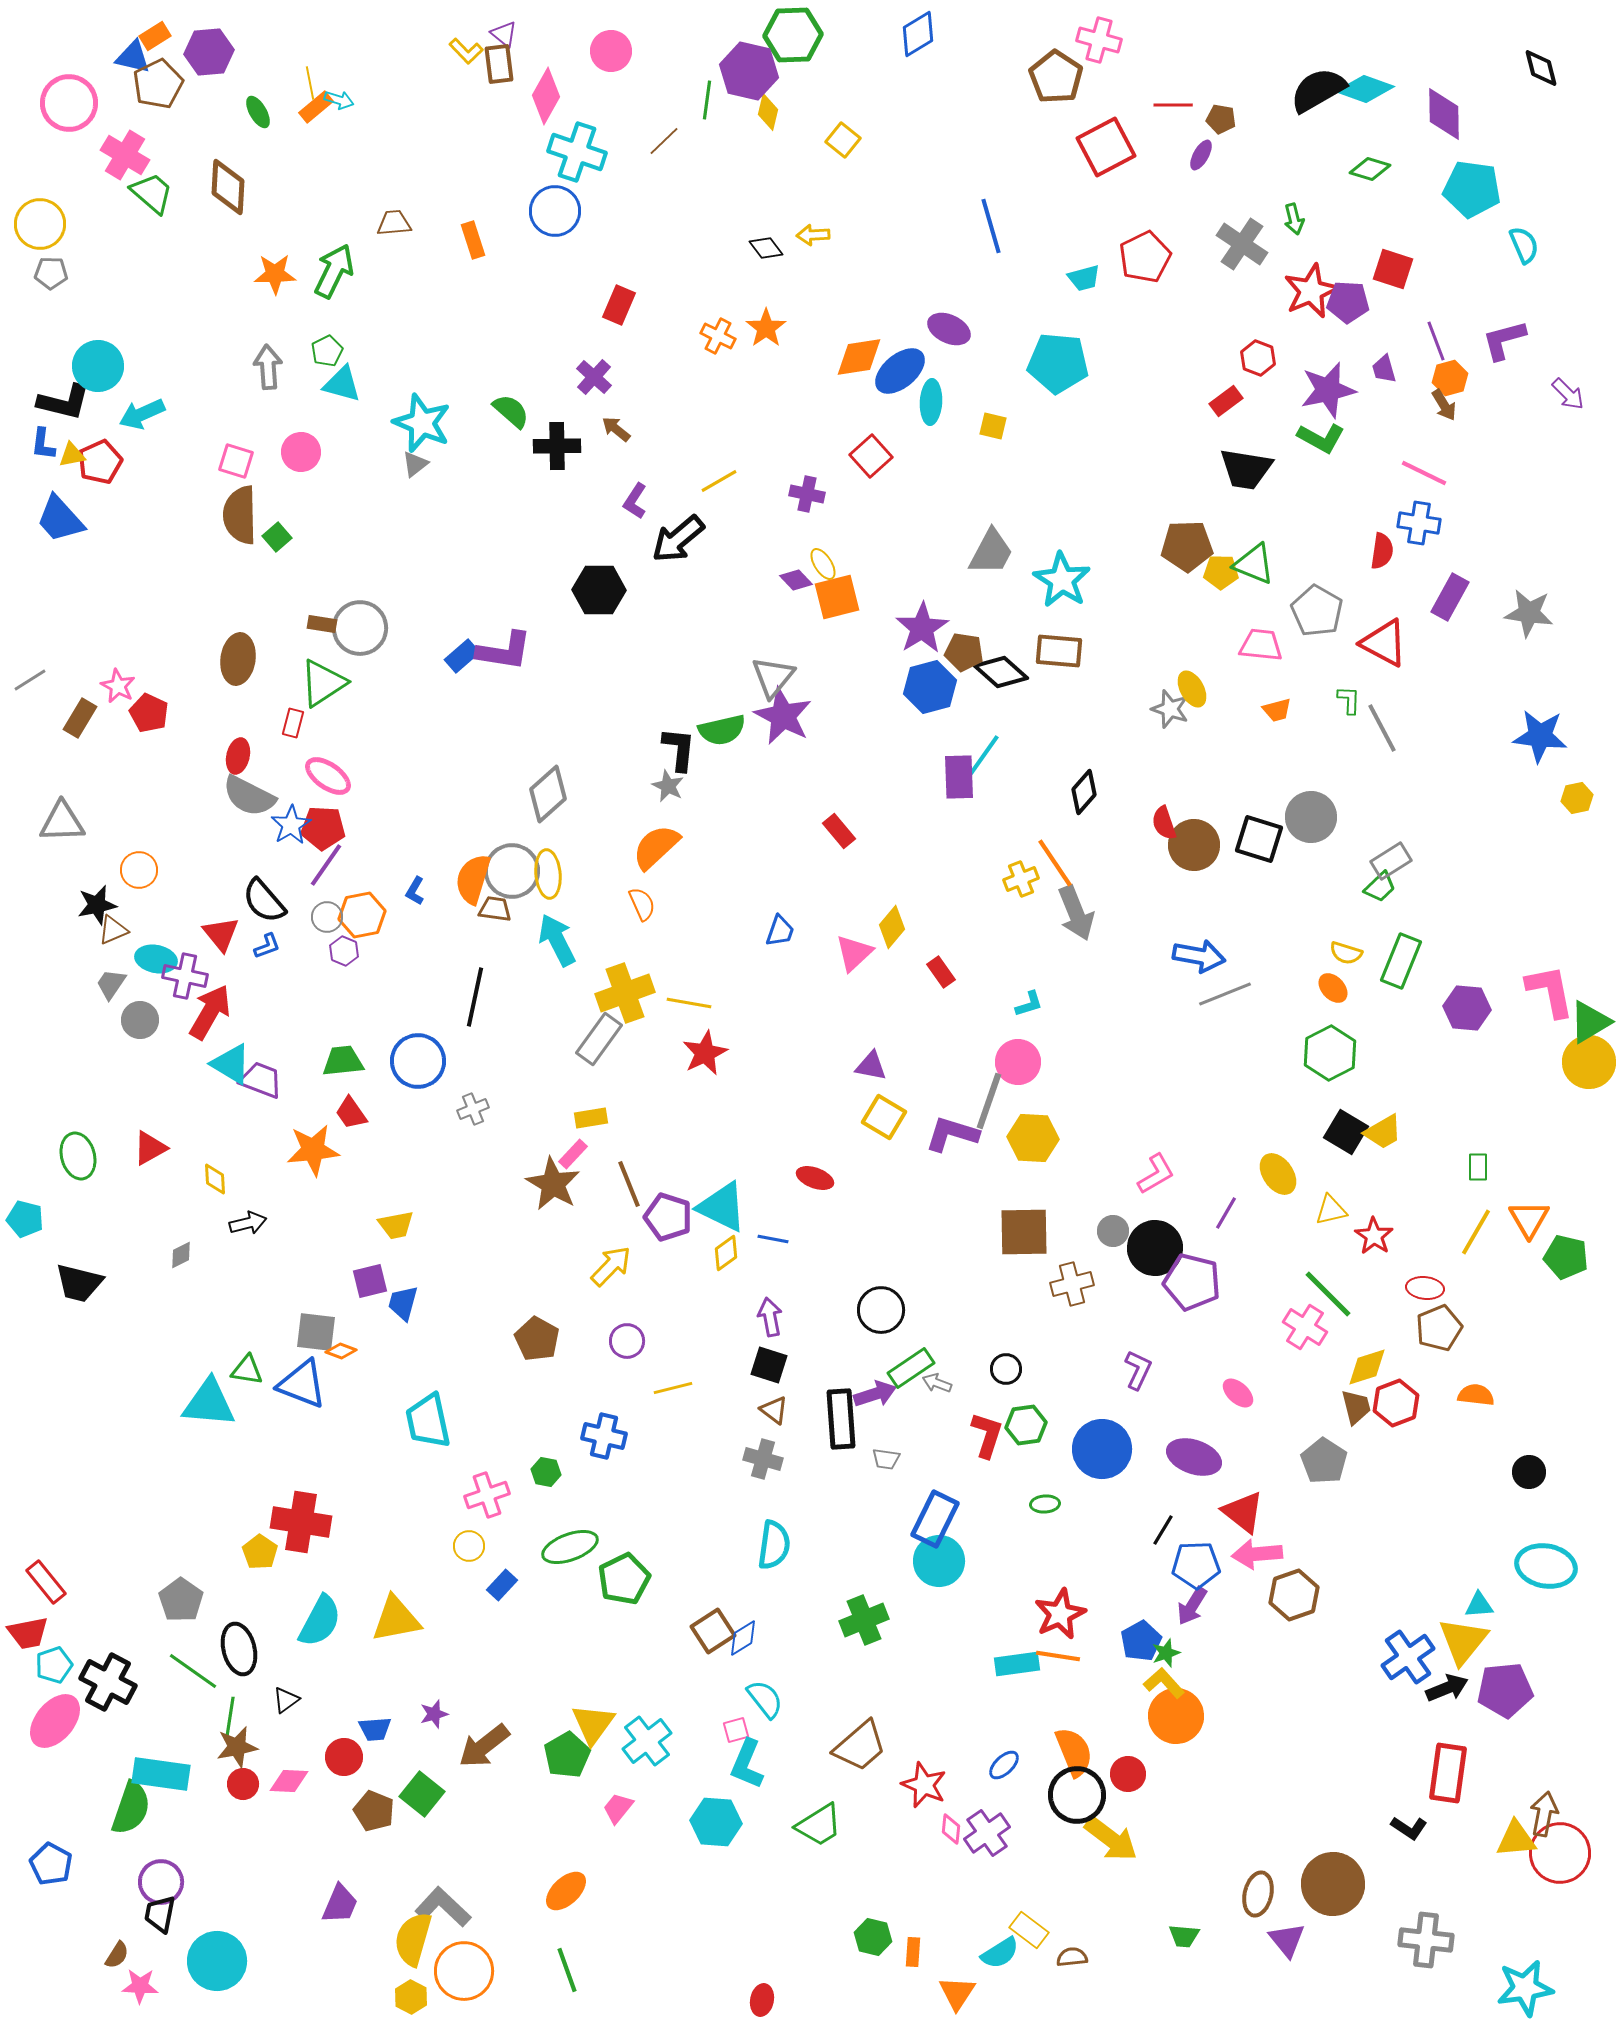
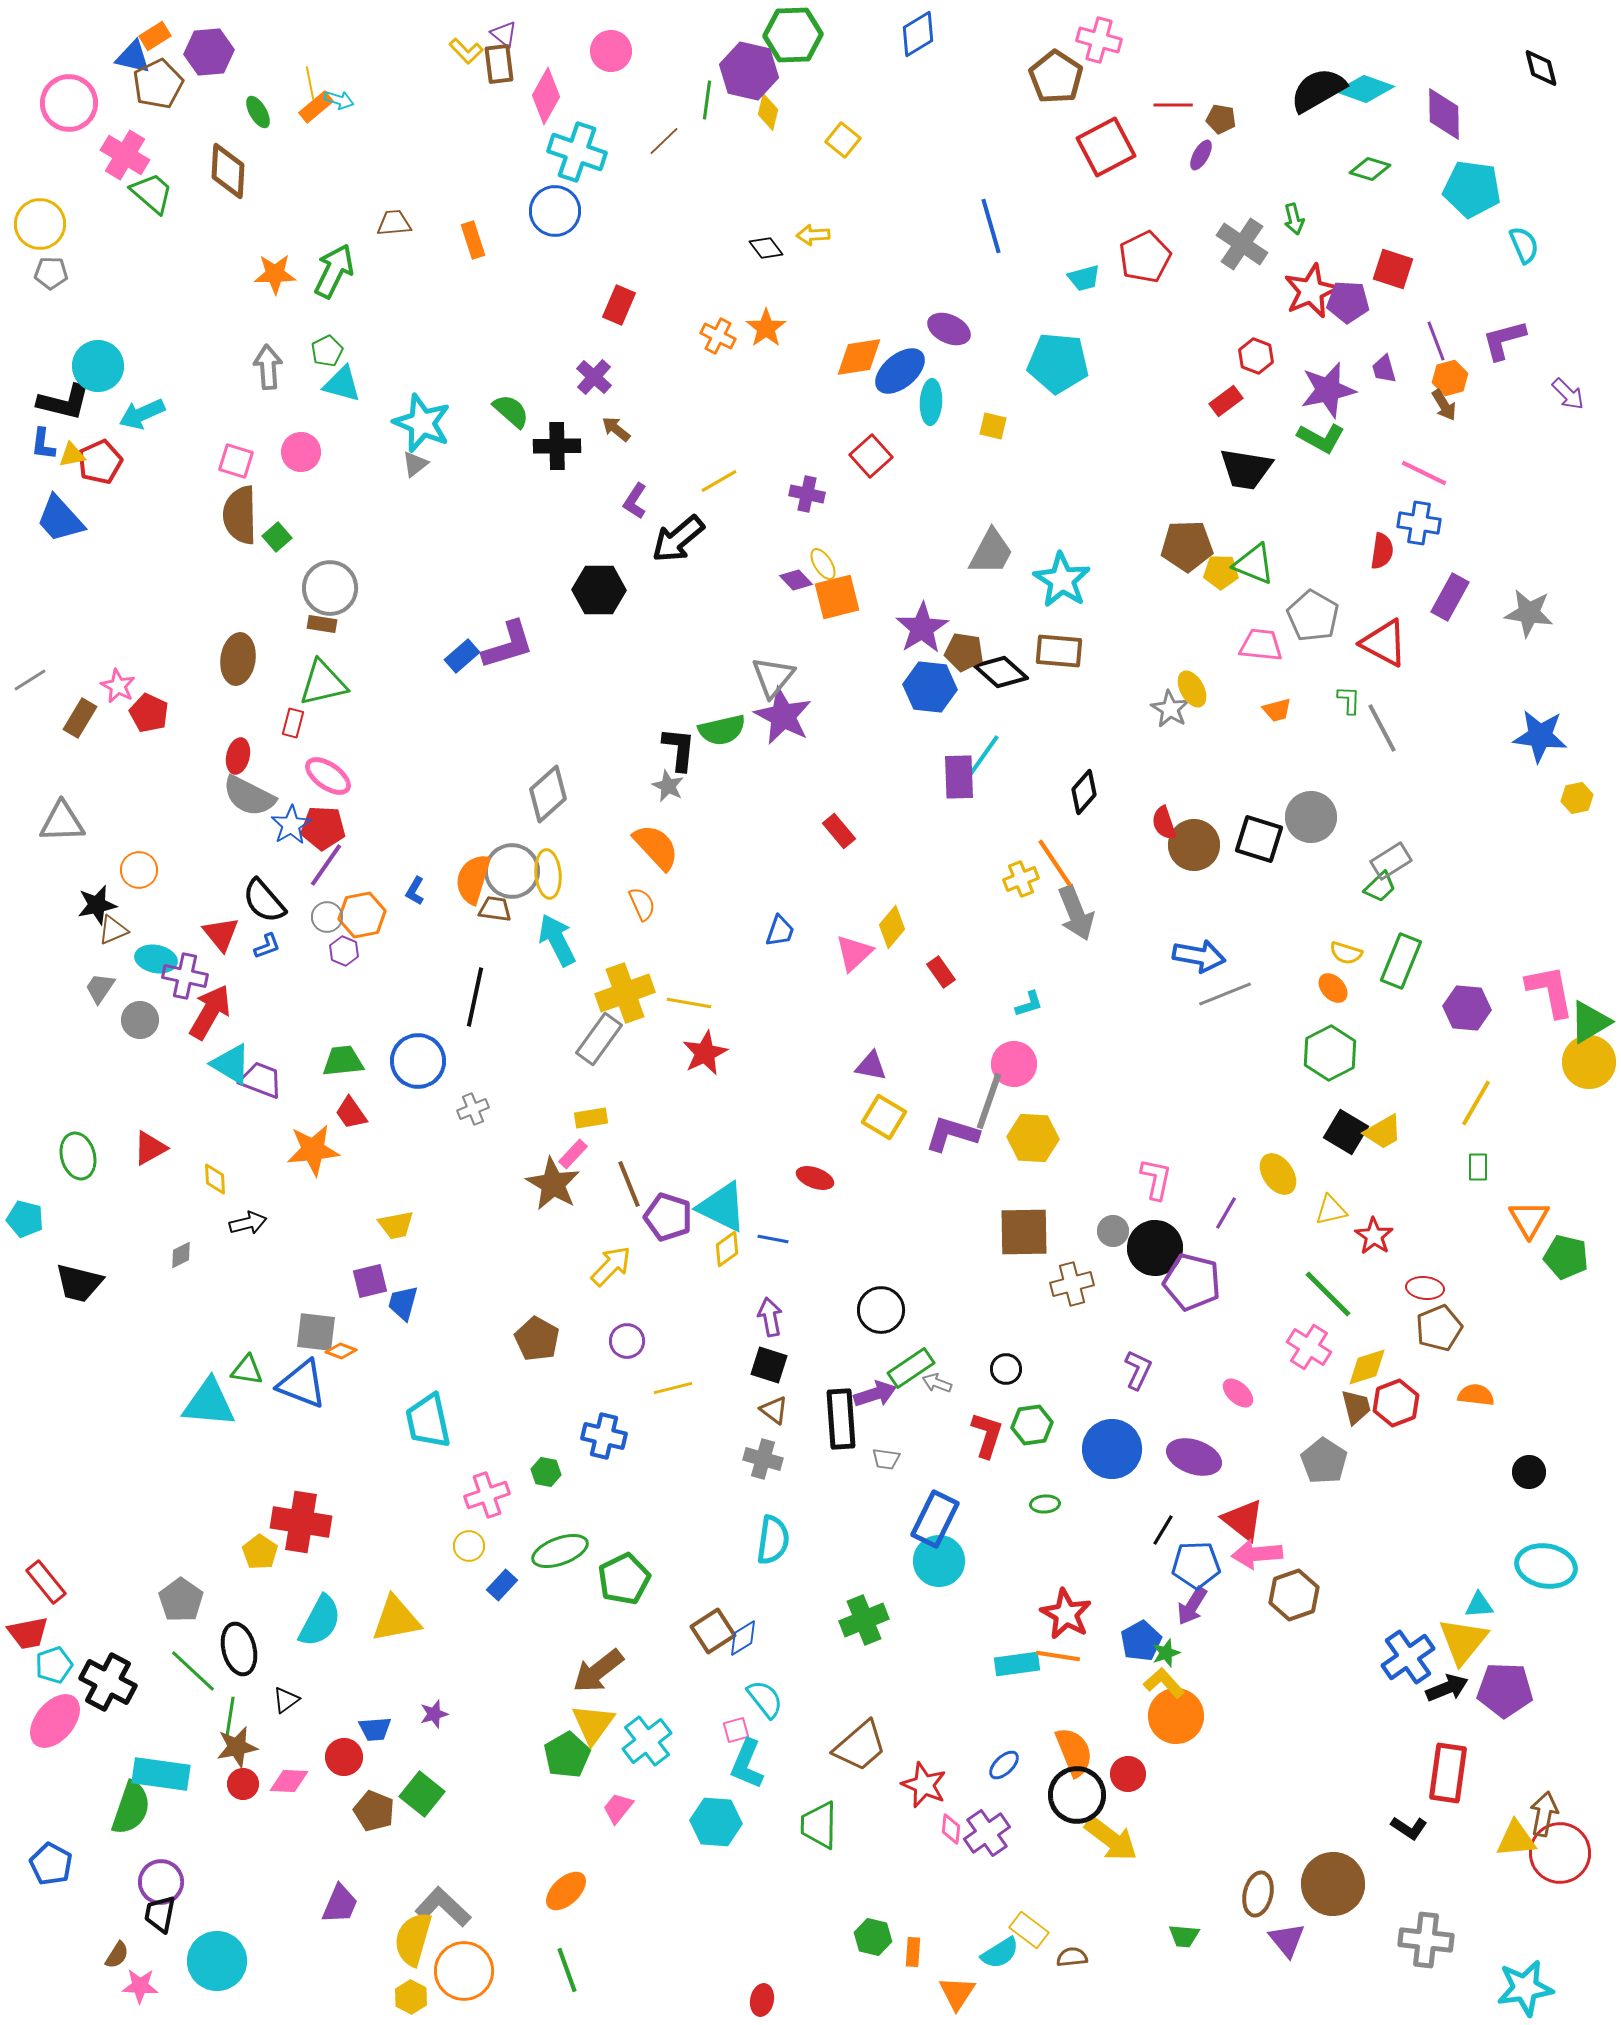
brown diamond at (228, 187): moved 16 px up
red hexagon at (1258, 358): moved 2 px left, 2 px up
gray pentagon at (1317, 611): moved 4 px left, 5 px down
gray circle at (360, 628): moved 30 px left, 40 px up
purple L-shape at (504, 651): moved 4 px right, 6 px up; rotated 26 degrees counterclockwise
green triangle at (323, 683): rotated 20 degrees clockwise
blue hexagon at (930, 687): rotated 21 degrees clockwise
gray star at (1170, 709): rotated 12 degrees clockwise
orange semicircle at (656, 847): rotated 90 degrees clockwise
gray trapezoid at (111, 984): moved 11 px left, 4 px down
pink circle at (1018, 1062): moved 4 px left, 2 px down
pink L-shape at (1156, 1174): moved 5 px down; rotated 48 degrees counterclockwise
yellow line at (1476, 1232): moved 129 px up
yellow diamond at (726, 1253): moved 1 px right, 4 px up
pink cross at (1305, 1327): moved 4 px right, 20 px down
green hexagon at (1026, 1425): moved 6 px right
blue circle at (1102, 1449): moved 10 px right
red triangle at (1243, 1512): moved 8 px down
cyan semicircle at (774, 1545): moved 1 px left, 5 px up
green ellipse at (570, 1547): moved 10 px left, 4 px down
red star at (1060, 1614): moved 6 px right; rotated 18 degrees counterclockwise
green line at (193, 1671): rotated 8 degrees clockwise
purple pentagon at (1505, 1690): rotated 8 degrees clockwise
brown arrow at (484, 1746): moved 114 px right, 75 px up
green trapezoid at (819, 1825): rotated 123 degrees clockwise
